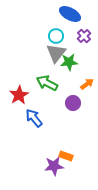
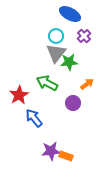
purple star: moved 3 px left, 15 px up
